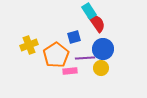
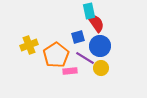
cyan rectangle: rotated 21 degrees clockwise
red semicircle: moved 1 px left
blue square: moved 4 px right
blue circle: moved 3 px left, 3 px up
purple line: rotated 36 degrees clockwise
